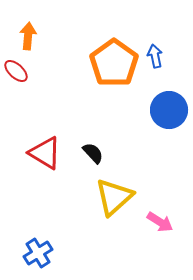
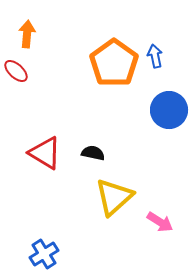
orange arrow: moved 1 px left, 2 px up
black semicircle: rotated 35 degrees counterclockwise
blue cross: moved 6 px right, 1 px down
